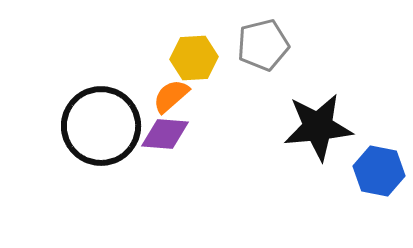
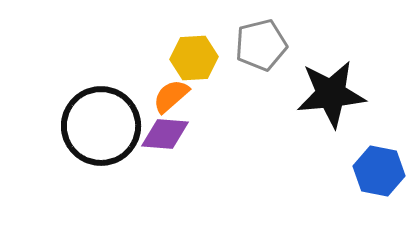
gray pentagon: moved 2 px left
black star: moved 13 px right, 33 px up
